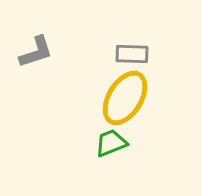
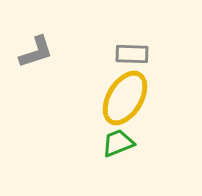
green trapezoid: moved 7 px right
